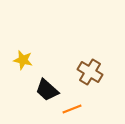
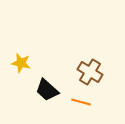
yellow star: moved 2 px left, 3 px down
orange line: moved 9 px right, 7 px up; rotated 36 degrees clockwise
